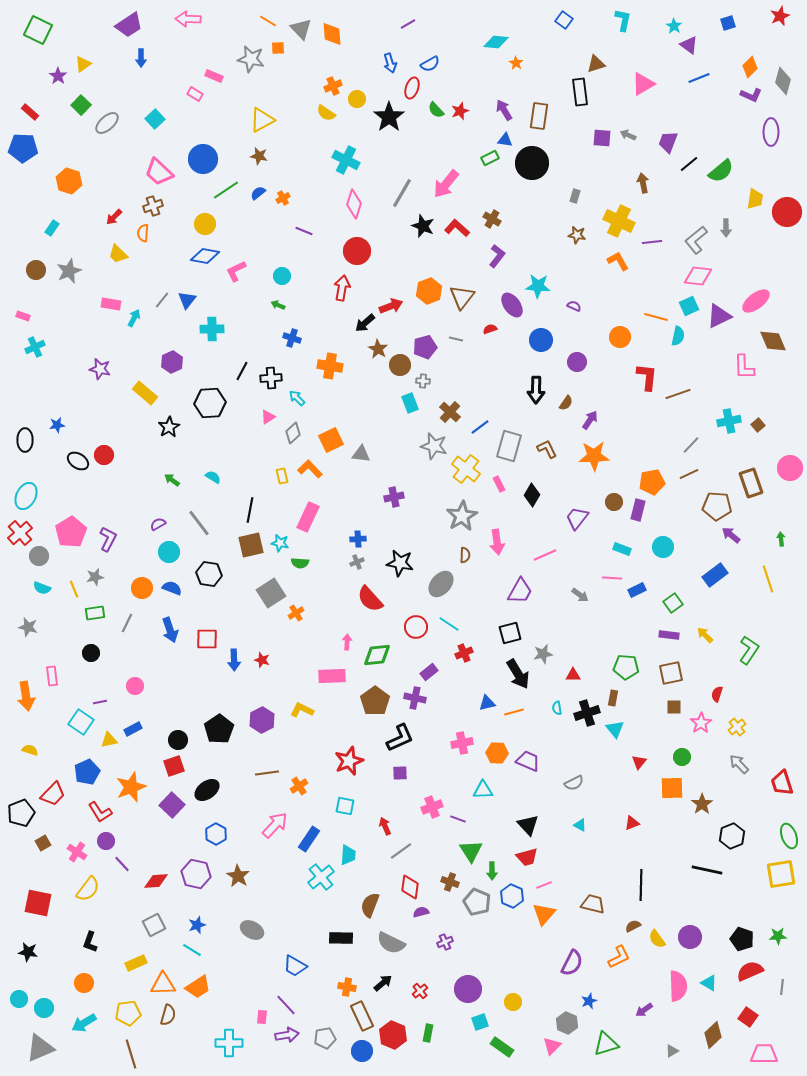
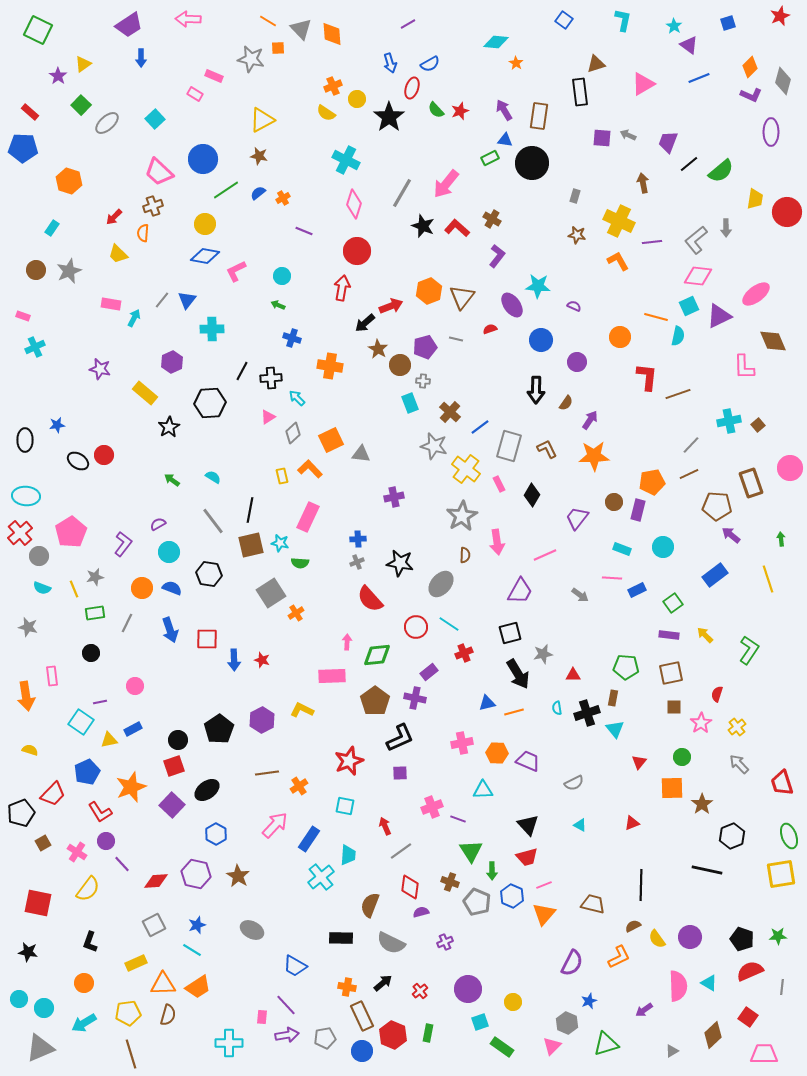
pink ellipse at (756, 301): moved 7 px up
cyan ellipse at (26, 496): rotated 68 degrees clockwise
gray line at (199, 523): moved 14 px right, 2 px up
purple L-shape at (108, 539): moved 15 px right, 5 px down; rotated 10 degrees clockwise
